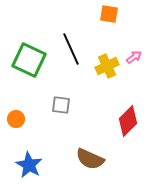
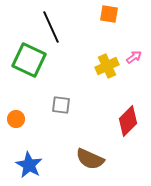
black line: moved 20 px left, 22 px up
